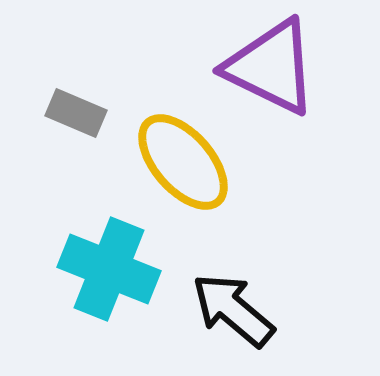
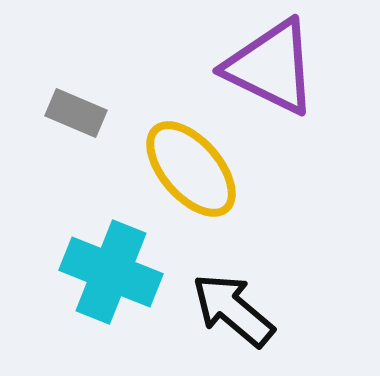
yellow ellipse: moved 8 px right, 7 px down
cyan cross: moved 2 px right, 3 px down
